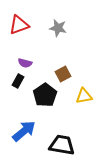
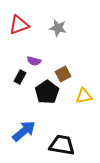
purple semicircle: moved 9 px right, 2 px up
black rectangle: moved 2 px right, 4 px up
black pentagon: moved 2 px right, 3 px up
